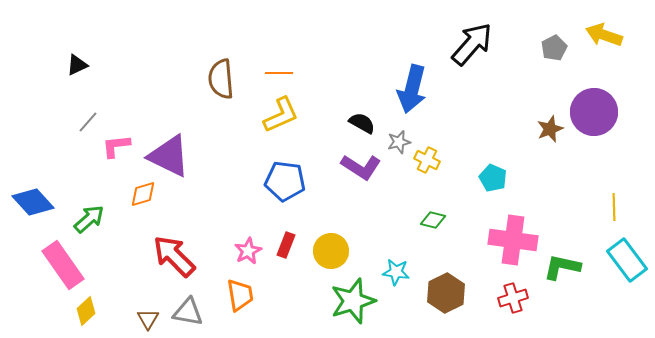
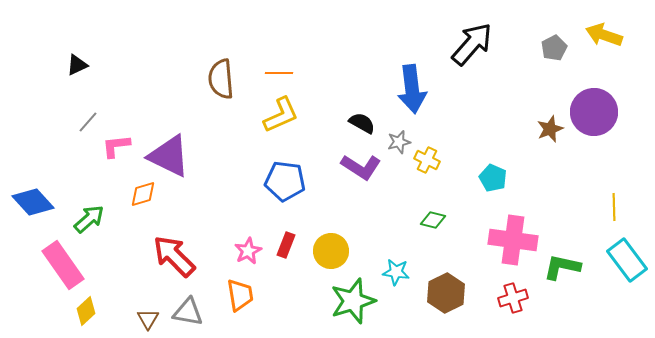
blue arrow: rotated 21 degrees counterclockwise
